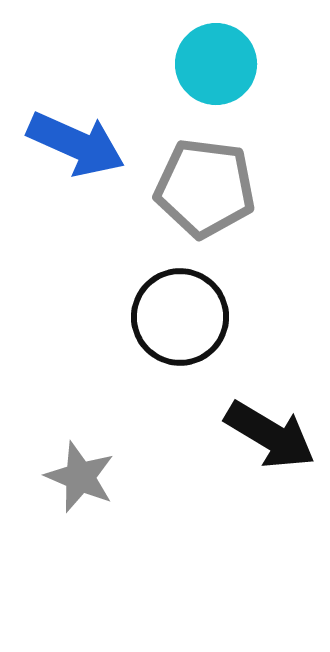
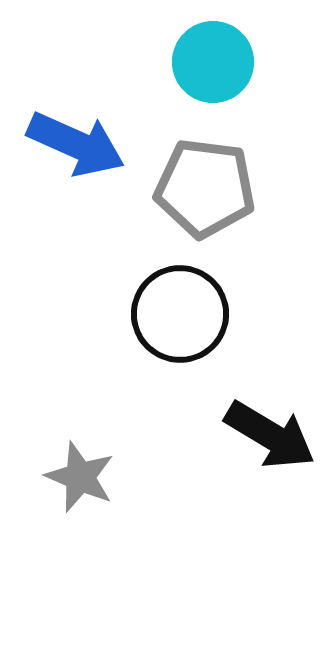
cyan circle: moved 3 px left, 2 px up
black circle: moved 3 px up
